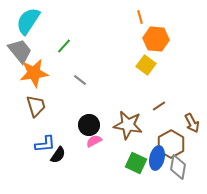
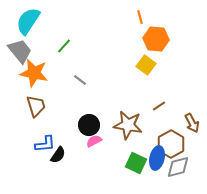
orange star: rotated 20 degrees clockwise
gray diamond: rotated 65 degrees clockwise
